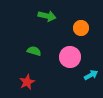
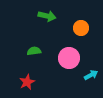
green semicircle: rotated 24 degrees counterclockwise
pink circle: moved 1 px left, 1 px down
